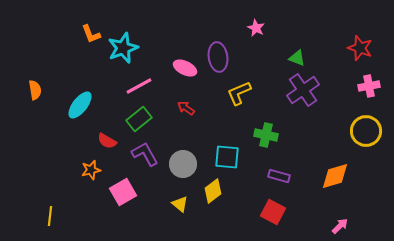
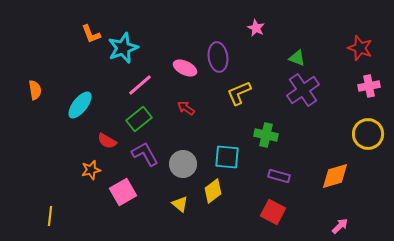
pink line: moved 1 px right, 1 px up; rotated 12 degrees counterclockwise
yellow circle: moved 2 px right, 3 px down
